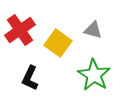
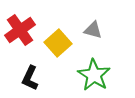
yellow square: rotated 12 degrees clockwise
